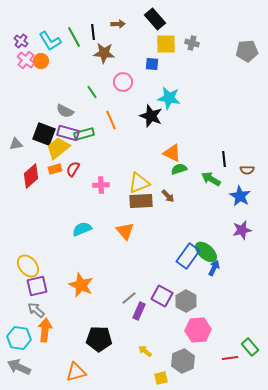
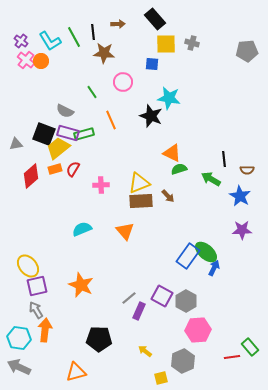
purple star at (242, 230): rotated 12 degrees clockwise
gray arrow at (36, 310): rotated 18 degrees clockwise
red line at (230, 358): moved 2 px right, 1 px up
